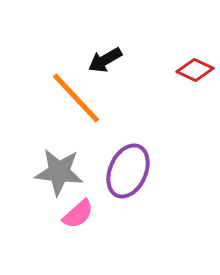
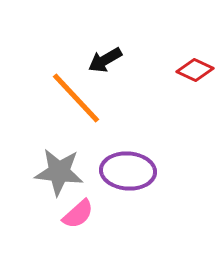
purple ellipse: rotated 70 degrees clockwise
